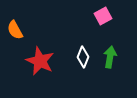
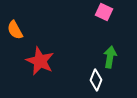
pink square: moved 1 px right, 4 px up; rotated 36 degrees counterclockwise
white diamond: moved 13 px right, 23 px down
